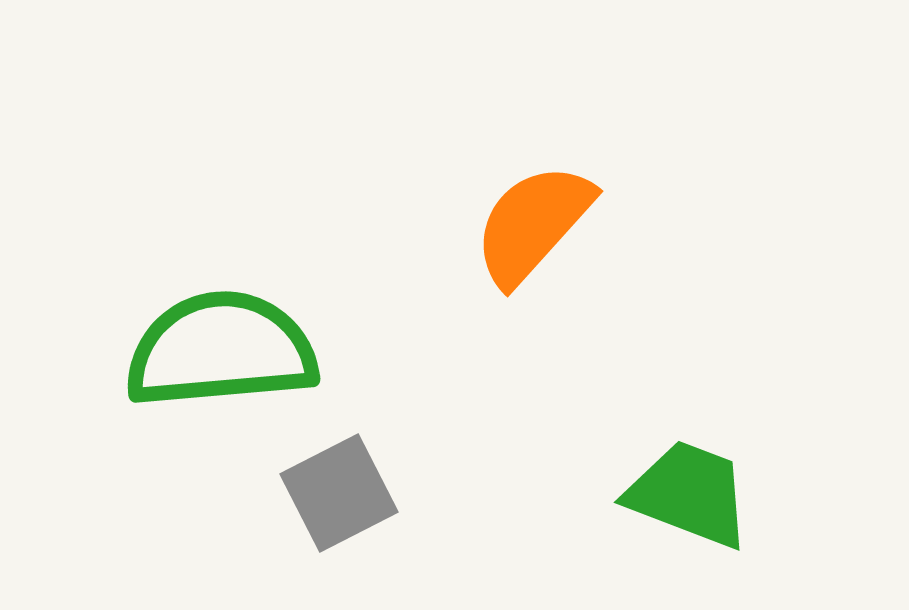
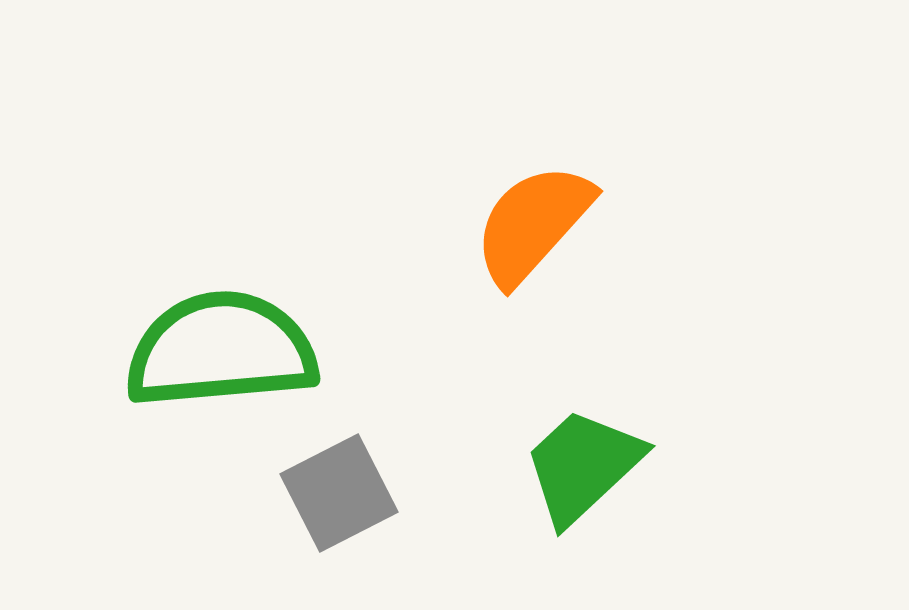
green trapezoid: moved 106 px left, 28 px up; rotated 64 degrees counterclockwise
